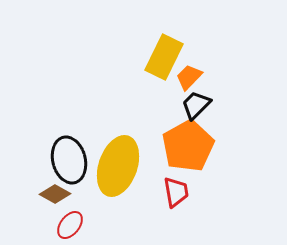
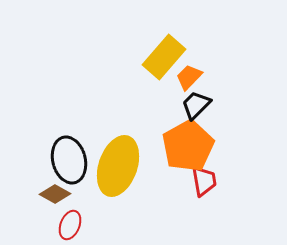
yellow rectangle: rotated 15 degrees clockwise
red trapezoid: moved 28 px right, 11 px up
red ellipse: rotated 16 degrees counterclockwise
